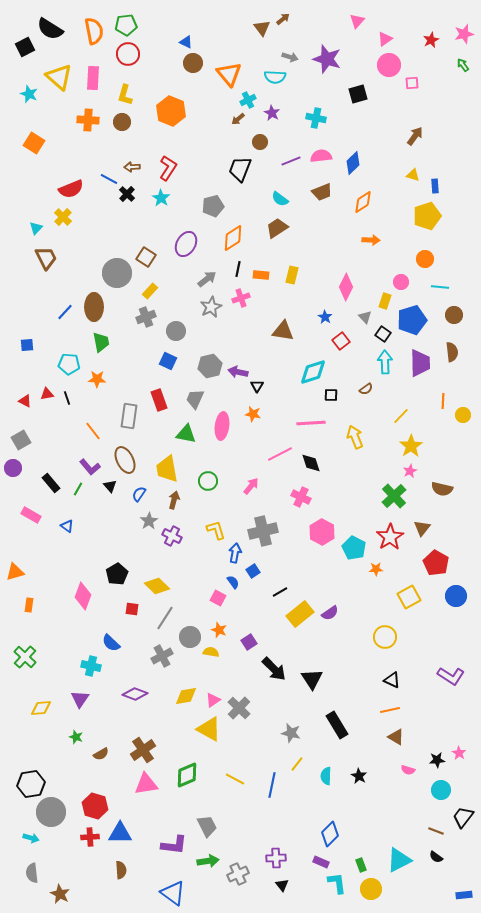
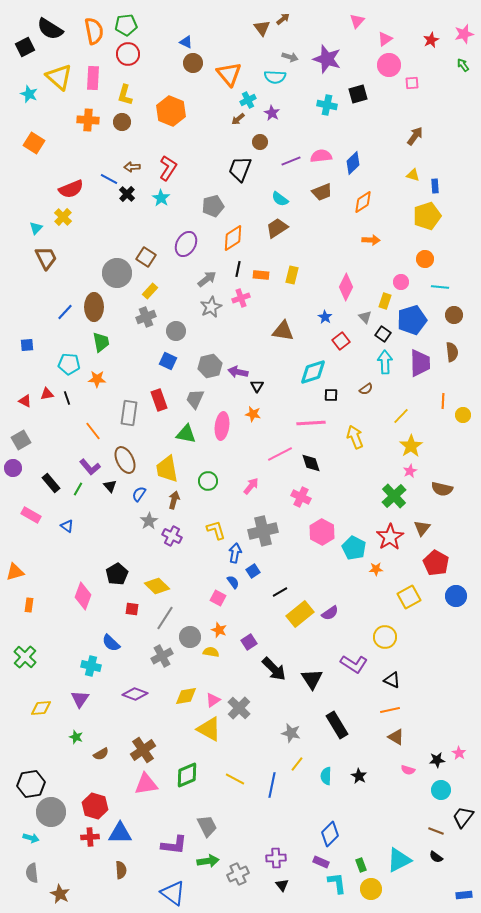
cyan cross at (316, 118): moved 11 px right, 13 px up
gray rectangle at (129, 416): moved 3 px up
purple L-shape at (451, 676): moved 97 px left, 12 px up
